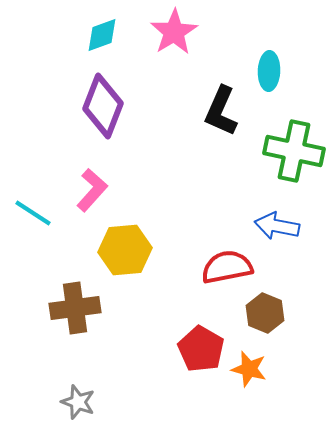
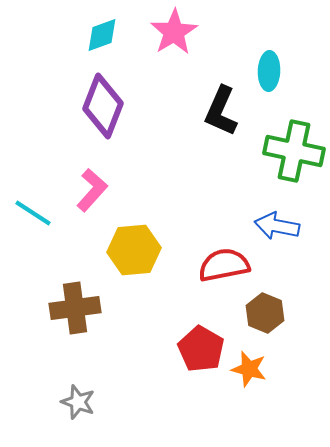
yellow hexagon: moved 9 px right
red semicircle: moved 3 px left, 2 px up
